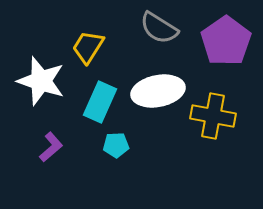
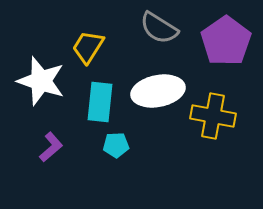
cyan rectangle: rotated 18 degrees counterclockwise
